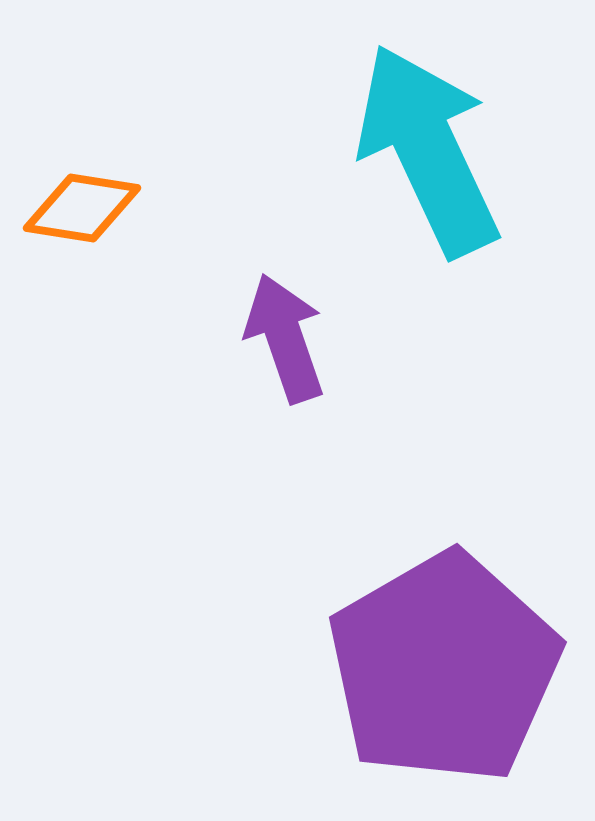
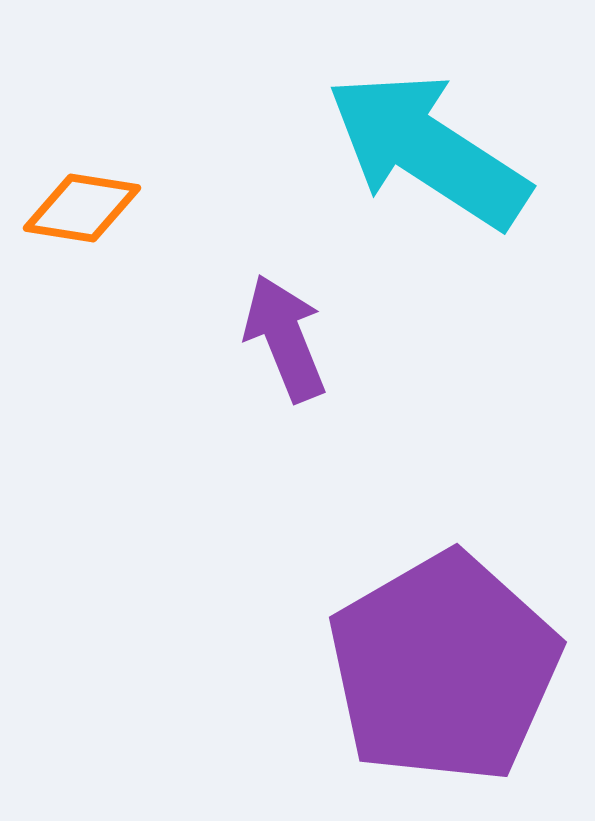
cyan arrow: rotated 32 degrees counterclockwise
purple arrow: rotated 3 degrees counterclockwise
